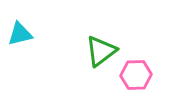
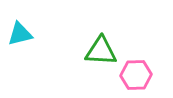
green triangle: rotated 40 degrees clockwise
